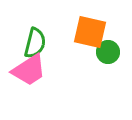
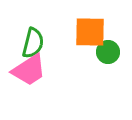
orange square: rotated 12 degrees counterclockwise
green semicircle: moved 2 px left
